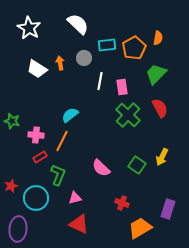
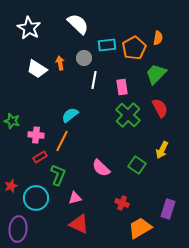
white line: moved 6 px left, 1 px up
yellow arrow: moved 7 px up
